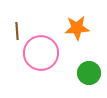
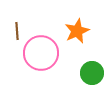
orange star: moved 3 px down; rotated 20 degrees counterclockwise
green circle: moved 3 px right
